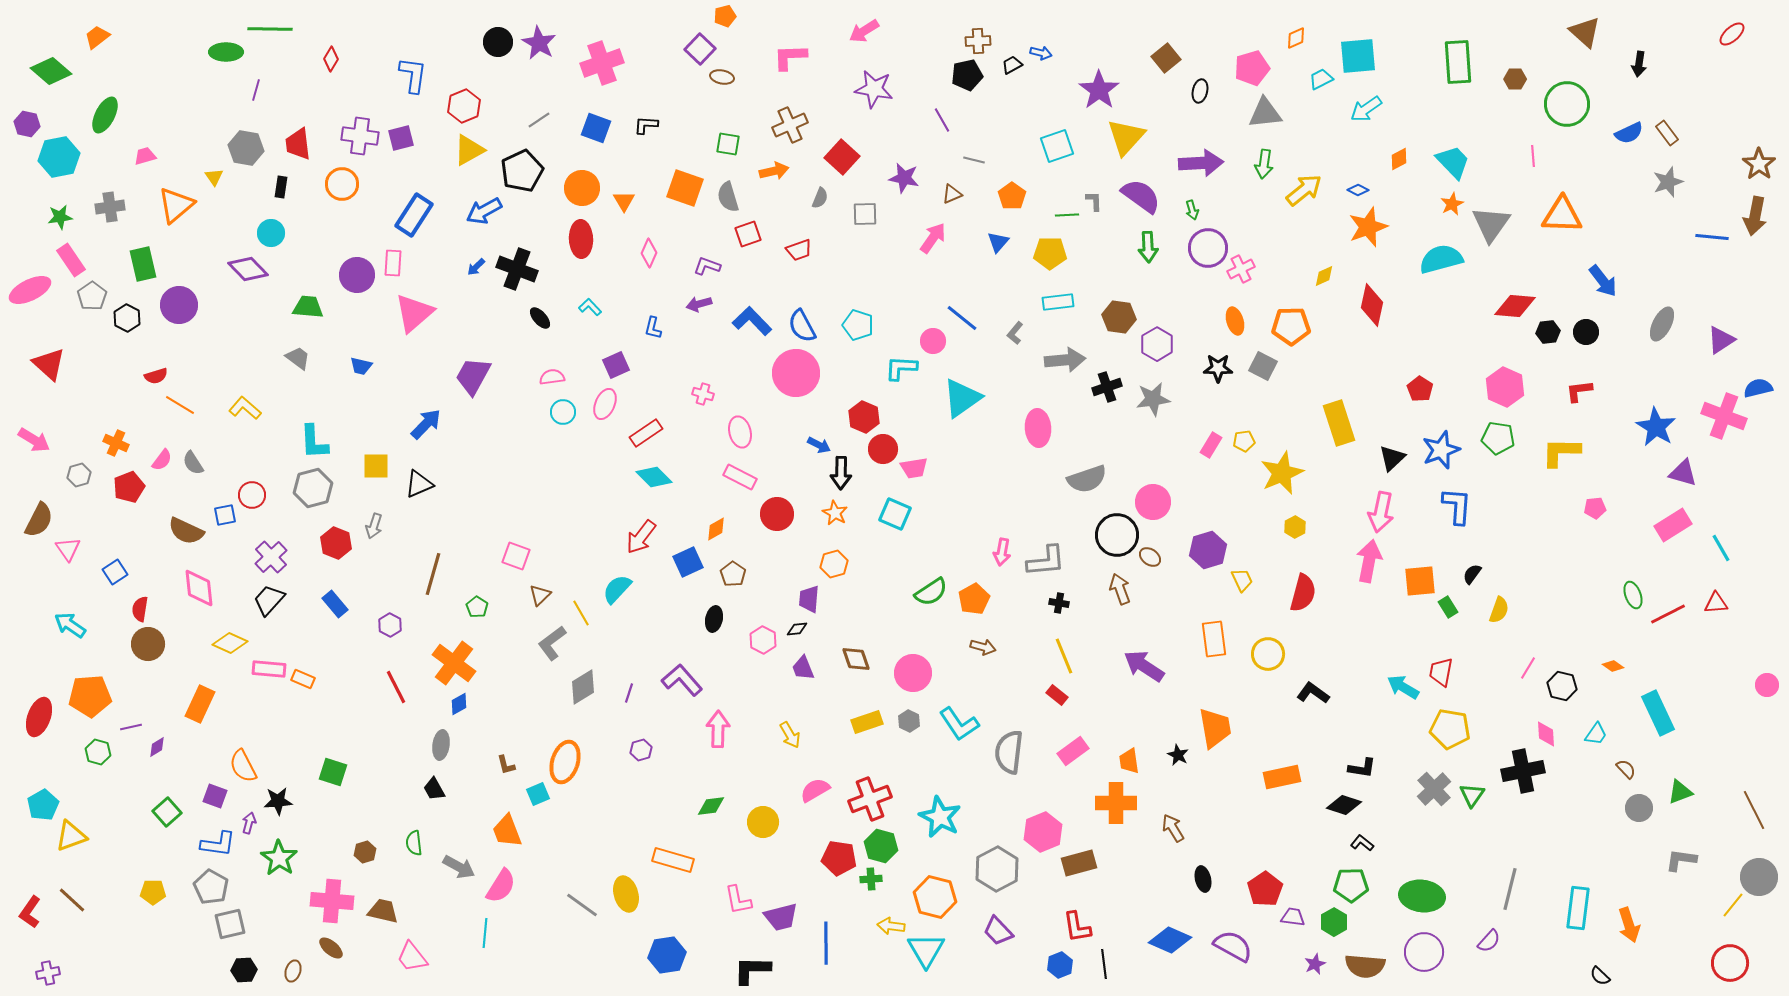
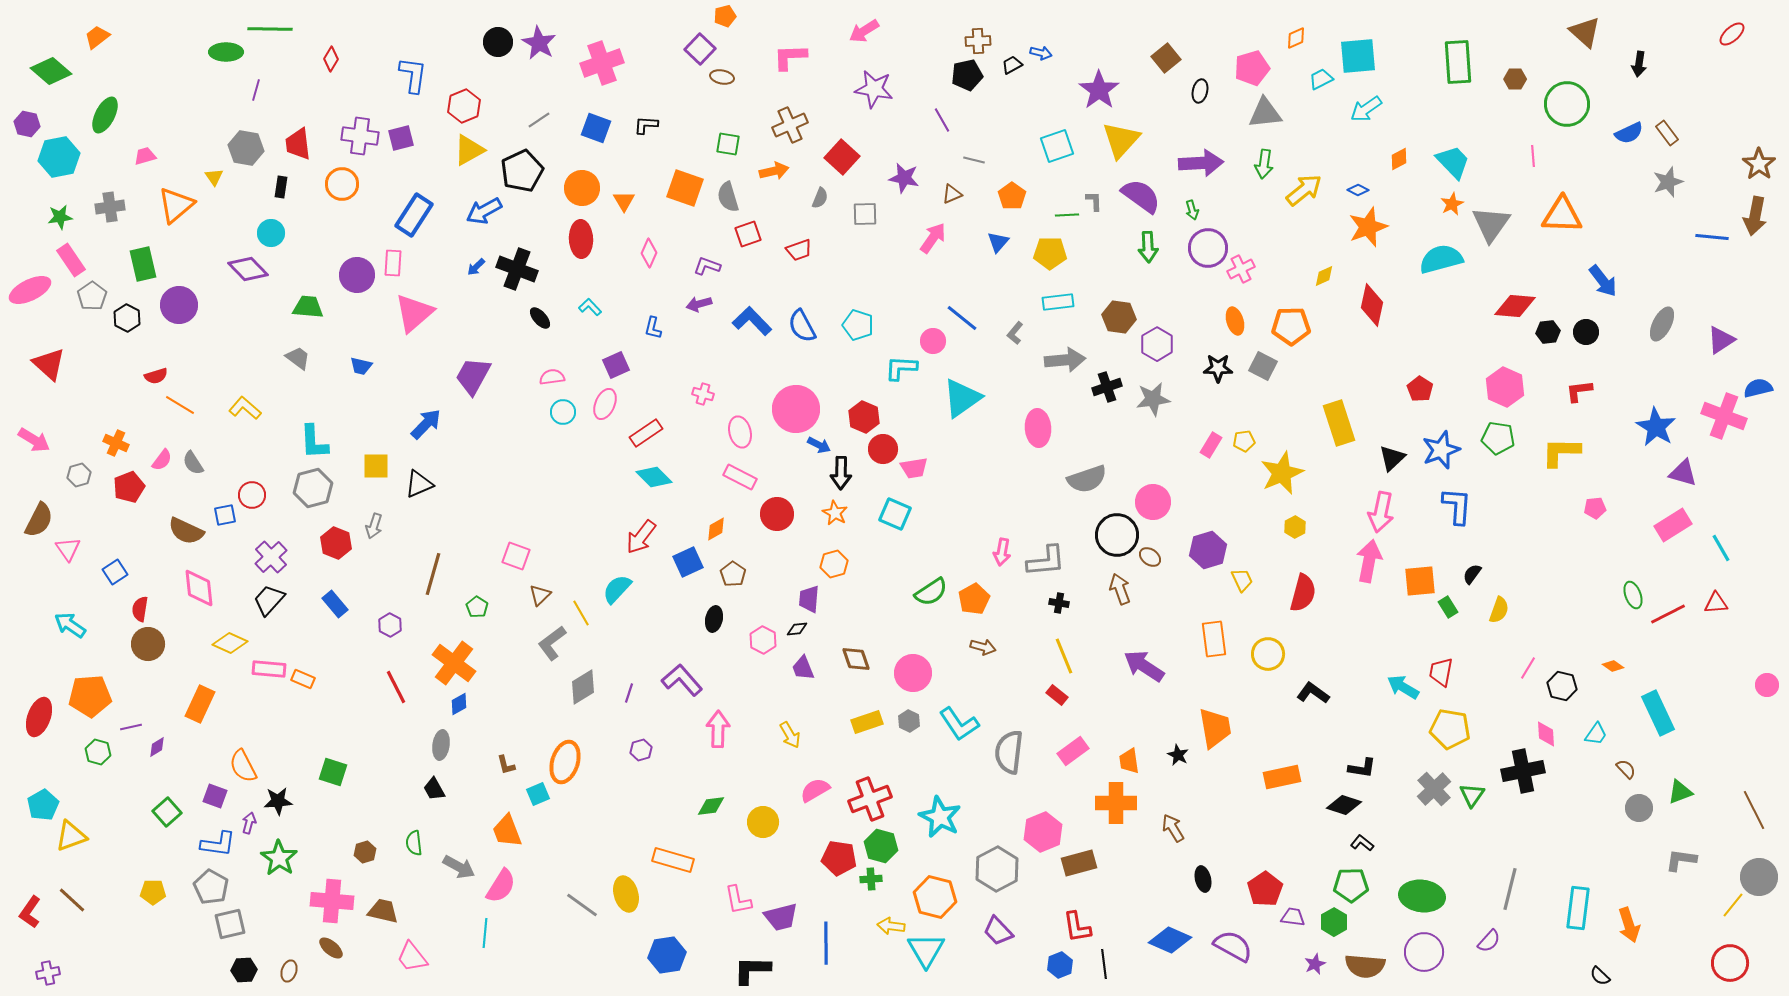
yellow triangle at (1126, 137): moved 5 px left, 3 px down
pink circle at (796, 373): moved 36 px down
brown ellipse at (293, 971): moved 4 px left
